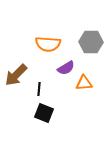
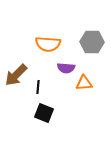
gray hexagon: moved 1 px right
purple semicircle: rotated 36 degrees clockwise
black line: moved 1 px left, 2 px up
